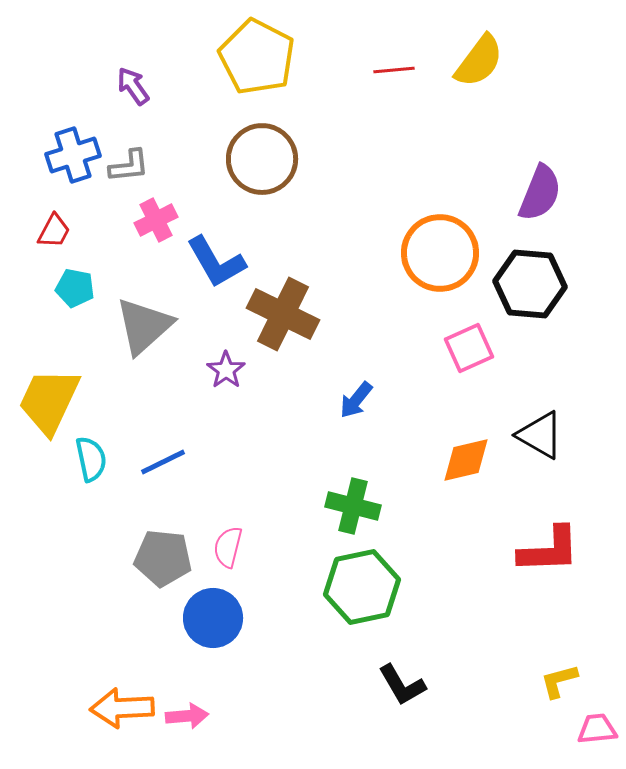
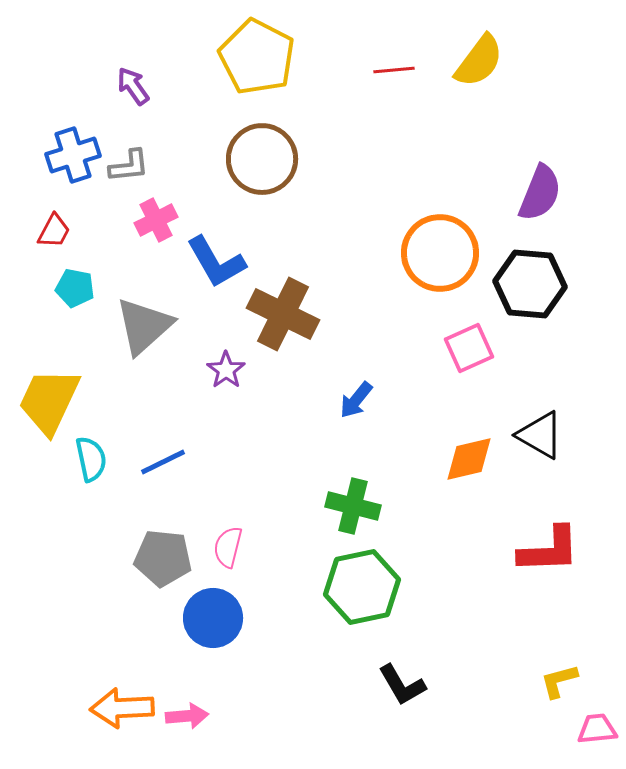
orange diamond: moved 3 px right, 1 px up
